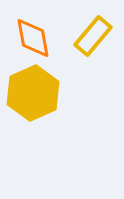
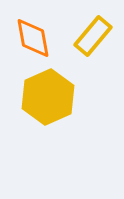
yellow hexagon: moved 15 px right, 4 px down
